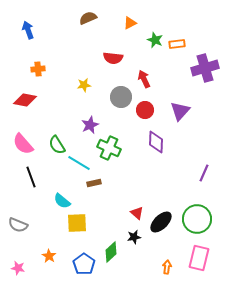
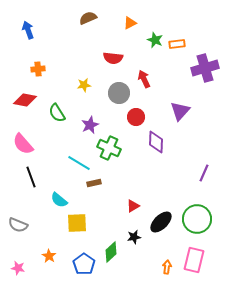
gray circle: moved 2 px left, 4 px up
red circle: moved 9 px left, 7 px down
green semicircle: moved 32 px up
cyan semicircle: moved 3 px left, 1 px up
red triangle: moved 4 px left, 7 px up; rotated 48 degrees clockwise
pink rectangle: moved 5 px left, 2 px down
